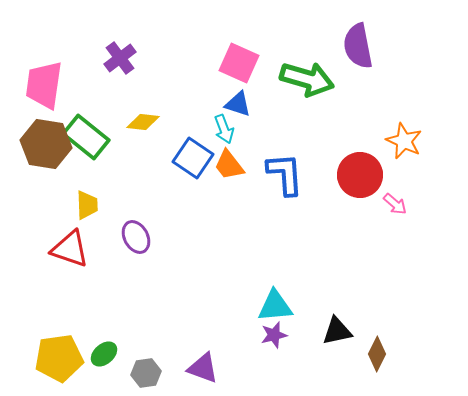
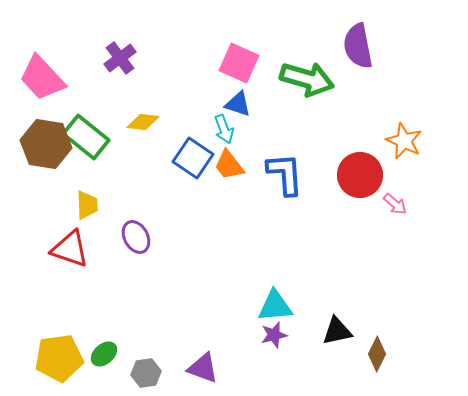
pink trapezoid: moved 2 px left, 7 px up; rotated 51 degrees counterclockwise
